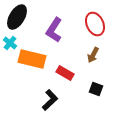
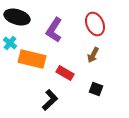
black ellipse: rotated 75 degrees clockwise
